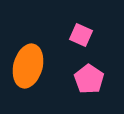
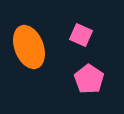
orange ellipse: moved 1 px right, 19 px up; rotated 36 degrees counterclockwise
